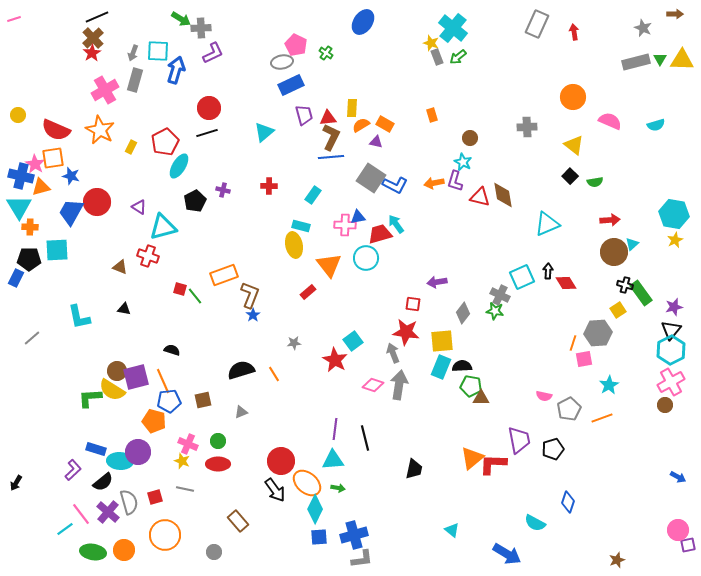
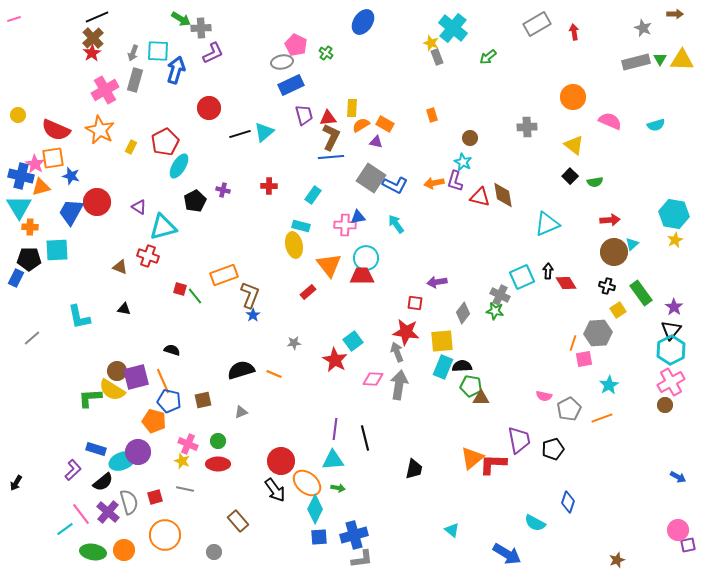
gray rectangle at (537, 24): rotated 36 degrees clockwise
green arrow at (458, 57): moved 30 px right
black line at (207, 133): moved 33 px right, 1 px down
red trapezoid at (380, 234): moved 18 px left, 42 px down; rotated 15 degrees clockwise
black cross at (625, 285): moved 18 px left, 1 px down
red square at (413, 304): moved 2 px right, 1 px up
purple star at (674, 307): rotated 24 degrees counterclockwise
gray arrow at (393, 353): moved 4 px right, 1 px up
cyan rectangle at (441, 367): moved 2 px right
orange line at (274, 374): rotated 35 degrees counterclockwise
pink diamond at (373, 385): moved 6 px up; rotated 15 degrees counterclockwise
blue pentagon at (169, 401): rotated 20 degrees clockwise
cyan ellipse at (120, 461): moved 2 px right; rotated 25 degrees counterclockwise
